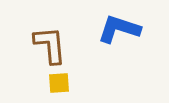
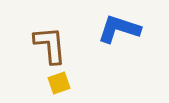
yellow square: rotated 15 degrees counterclockwise
